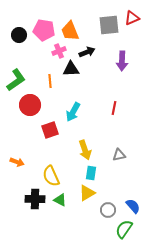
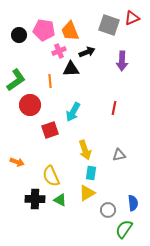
gray square: rotated 25 degrees clockwise
blue semicircle: moved 3 px up; rotated 35 degrees clockwise
